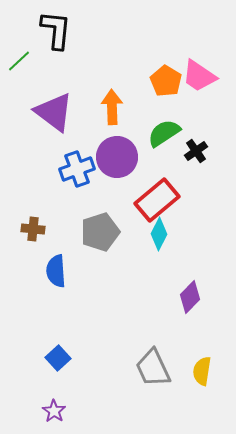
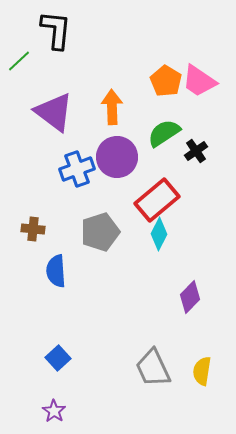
pink trapezoid: moved 5 px down
